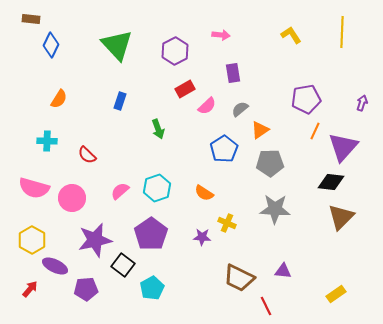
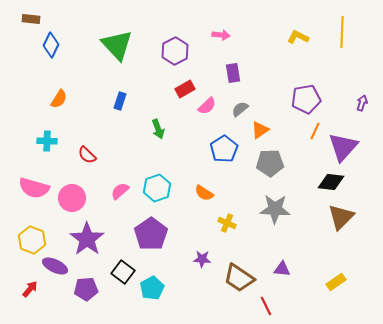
yellow L-shape at (291, 35): moved 7 px right, 2 px down; rotated 30 degrees counterclockwise
purple star at (202, 237): moved 22 px down
yellow hexagon at (32, 240): rotated 8 degrees counterclockwise
purple star at (95, 240): moved 8 px left, 1 px up; rotated 24 degrees counterclockwise
black square at (123, 265): moved 7 px down
purple triangle at (283, 271): moved 1 px left, 2 px up
brown trapezoid at (239, 278): rotated 8 degrees clockwise
yellow rectangle at (336, 294): moved 12 px up
